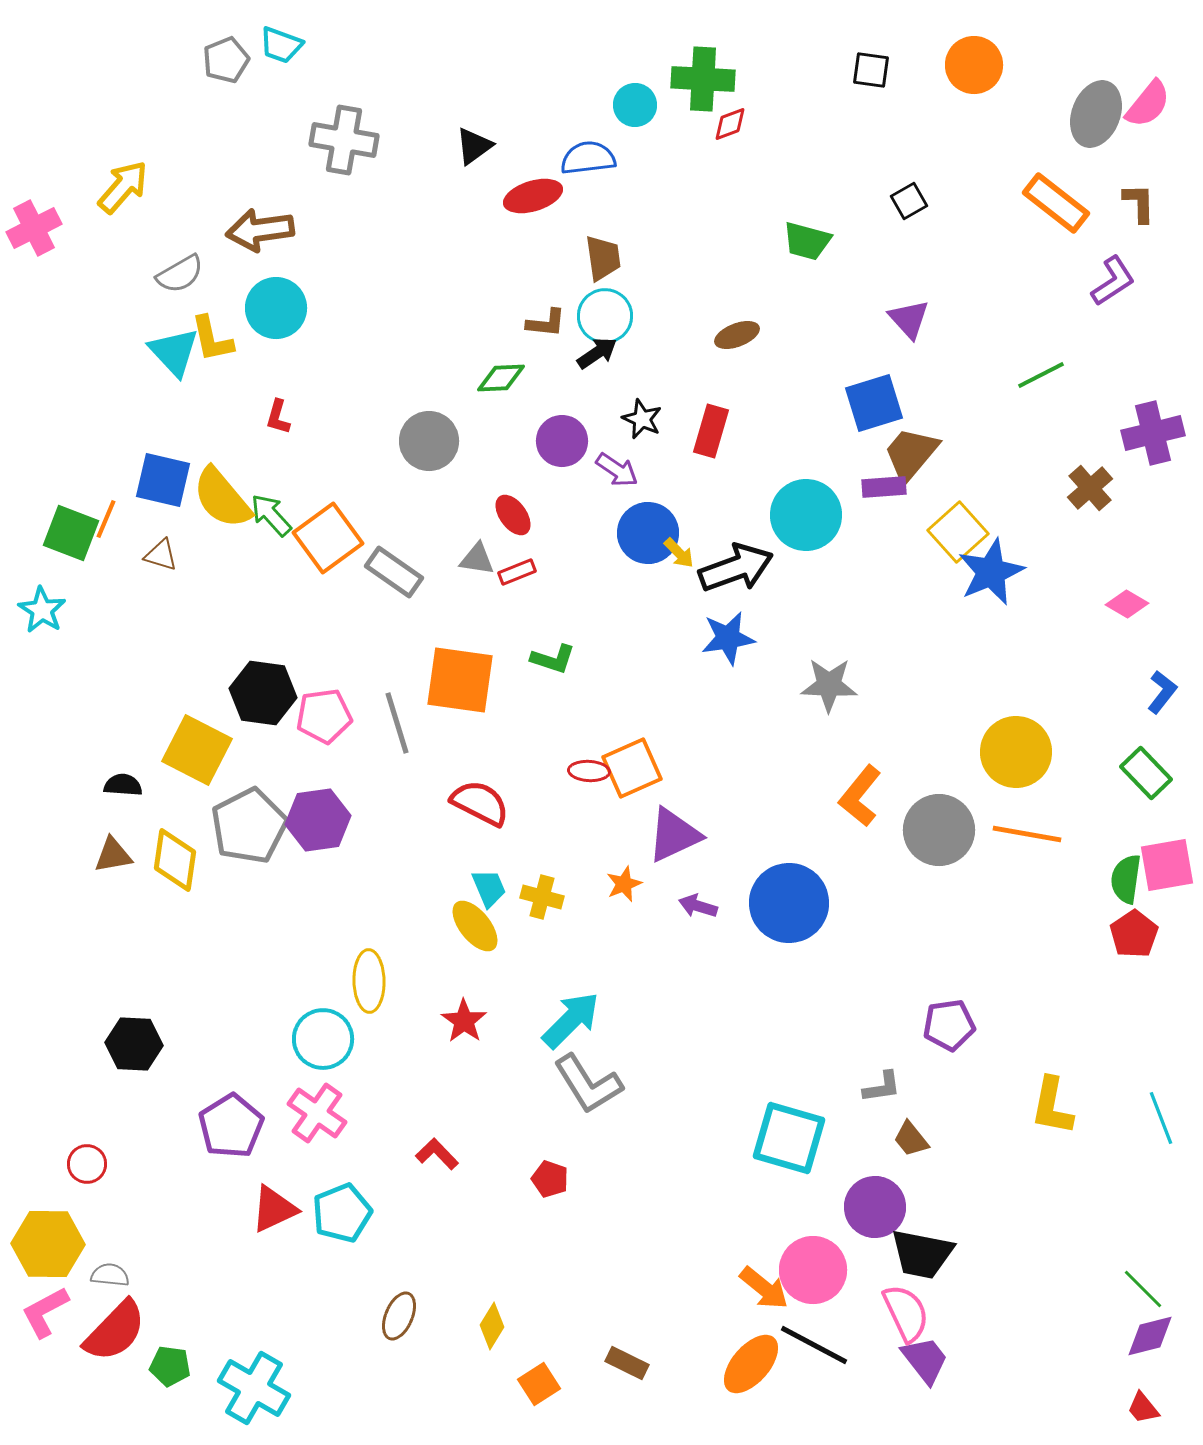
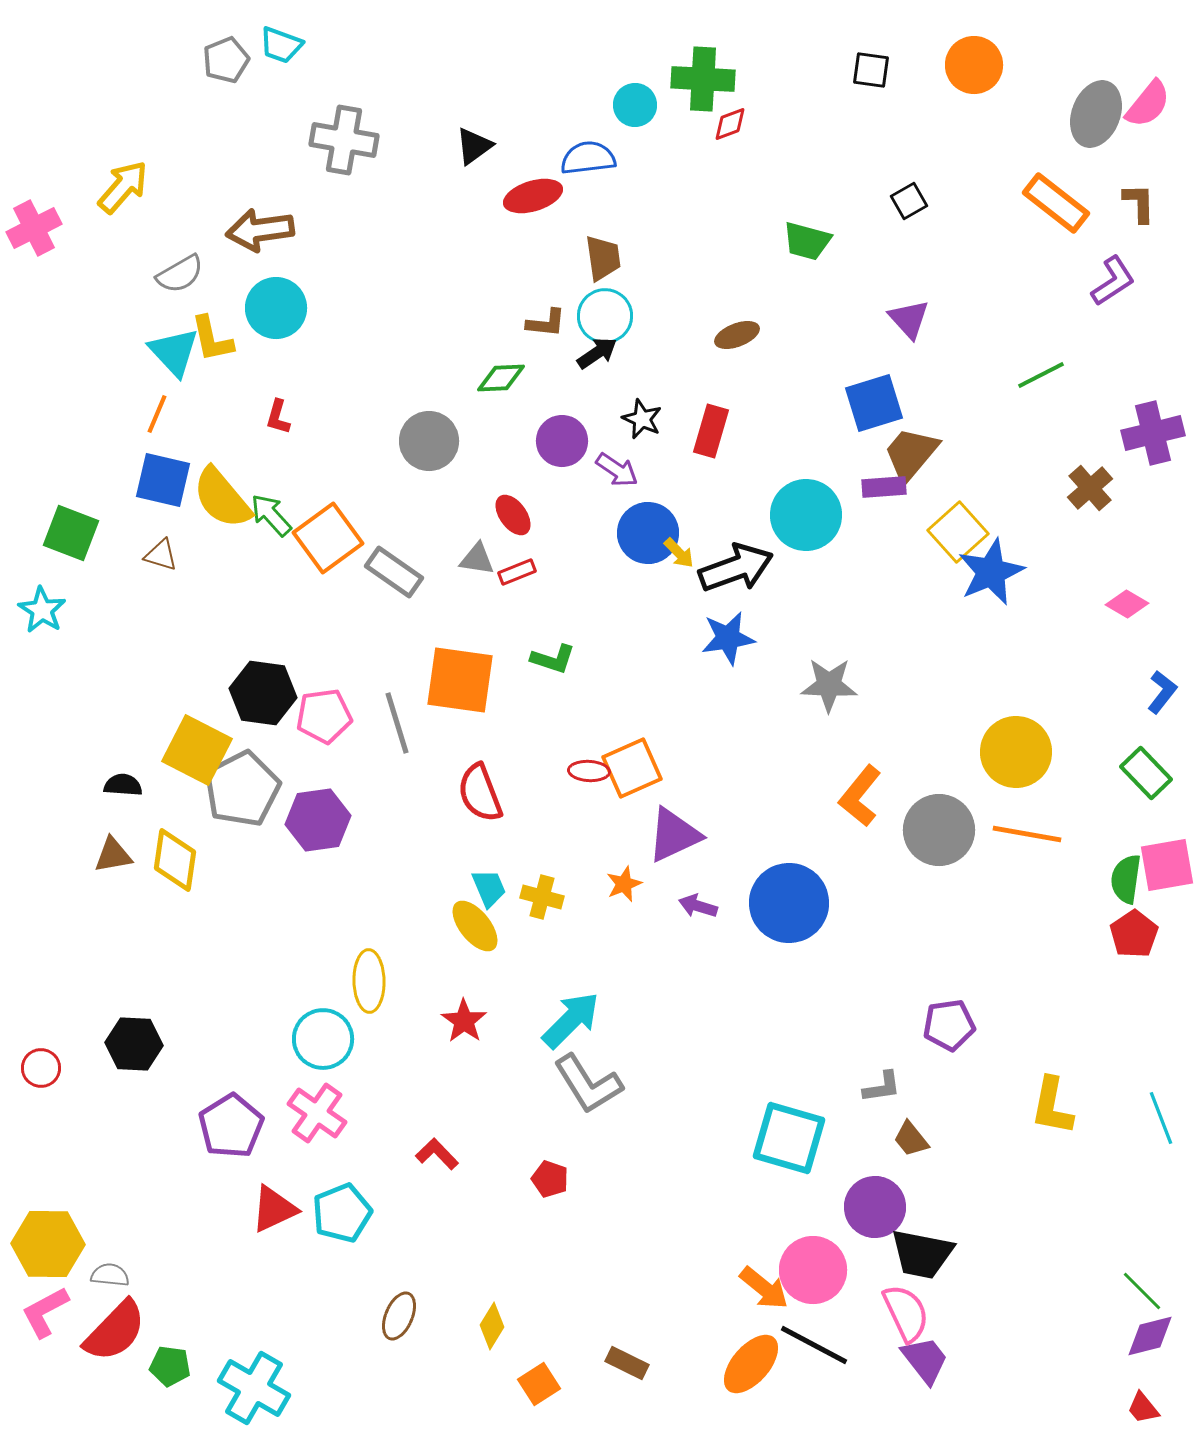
orange line at (106, 519): moved 51 px right, 105 px up
red semicircle at (480, 803): moved 10 px up; rotated 138 degrees counterclockwise
gray pentagon at (249, 826): moved 7 px left, 37 px up
red circle at (87, 1164): moved 46 px left, 96 px up
green line at (1143, 1289): moved 1 px left, 2 px down
